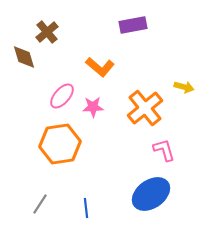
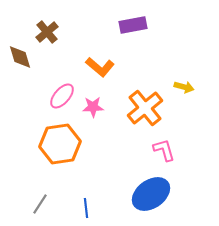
brown diamond: moved 4 px left
